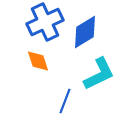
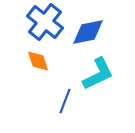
blue cross: rotated 27 degrees counterclockwise
blue diamond: moved 3 px right; rotated 20 degrees clockwise
cyan L-shape: moved 1 px left
